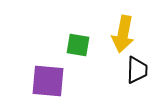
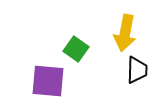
yellow arrow: moved 2 px right, 1 px up
green square: moved 2 px left, 4 px down; rotated 25 degrees clockwise
